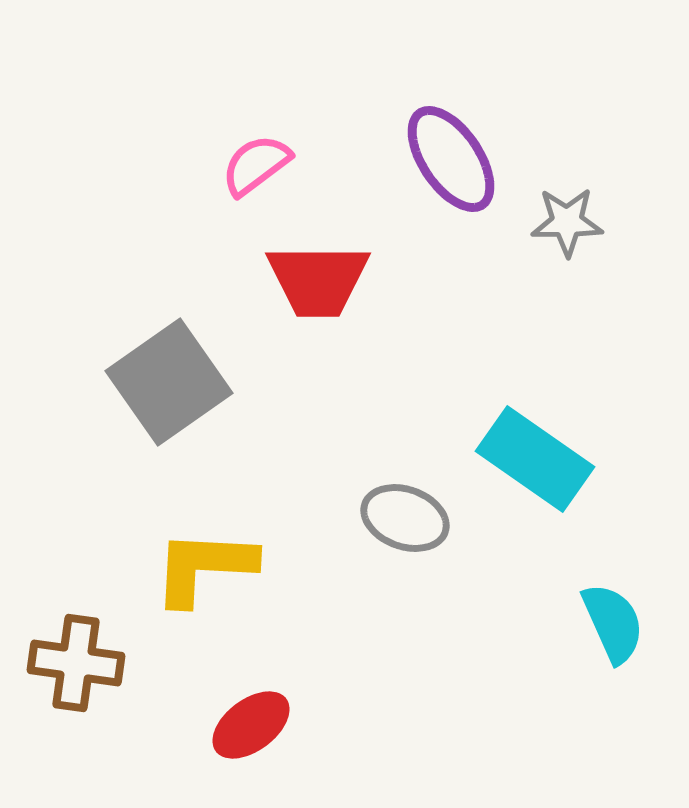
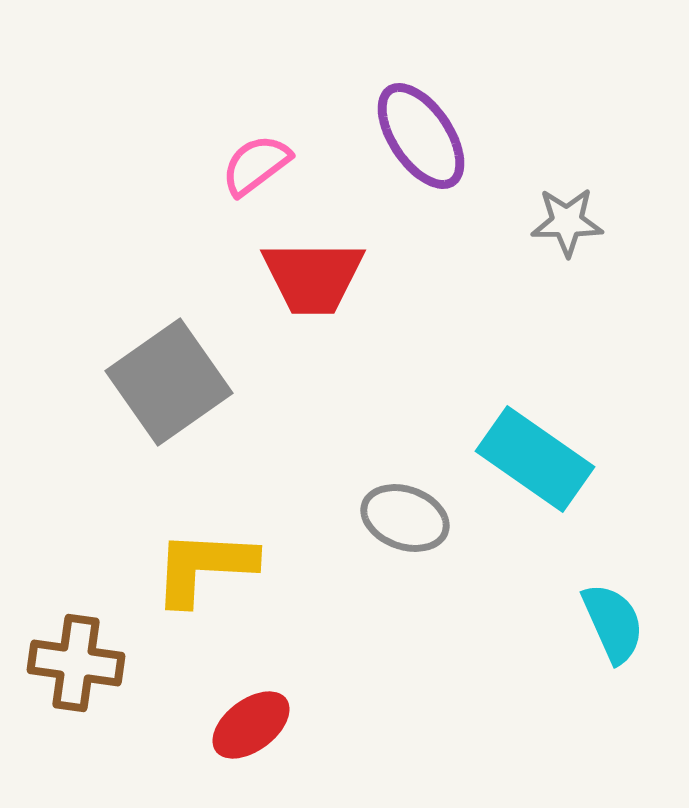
purple ellipse: moved 30 px left, 23 px up
red trapezoid: moved 5 px left, 3 px up
